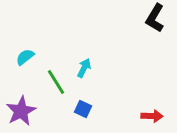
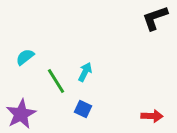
black L-shape: rotated 40 degrees clockwise
cyan arrow: moved 1 px right, 4 px down
green line: moved 1 px up
purple star: moved 3 px down
